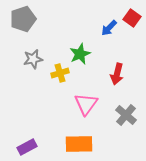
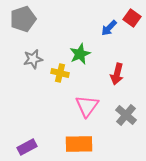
yellow cross: rotated 30 degrees clockwise
pink triangle: moved 1 px right, 2 px down
